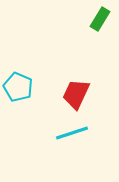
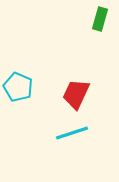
green rectangle: rotated 15 degrees counterclockwise
